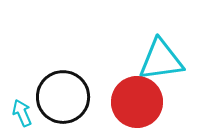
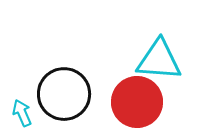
cyan triangle: moved 2 px left; rotated 12 degrees clockwise
black circle: moved 1 px right, 3 px up
